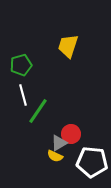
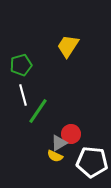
yellow trapezoid: rotated 15 degrees clockwise
